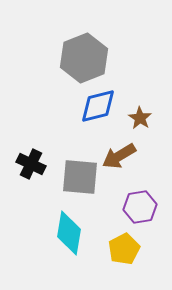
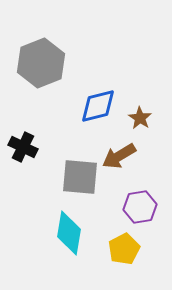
gray hexagon: moved 43 px left, 5 px down
black cross: moved 8 px left, 17 px up
